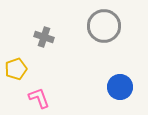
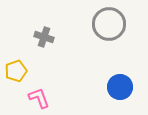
gray circle: moved 5 px right, 2 px up
yellow pentagon: moved 2 px down
